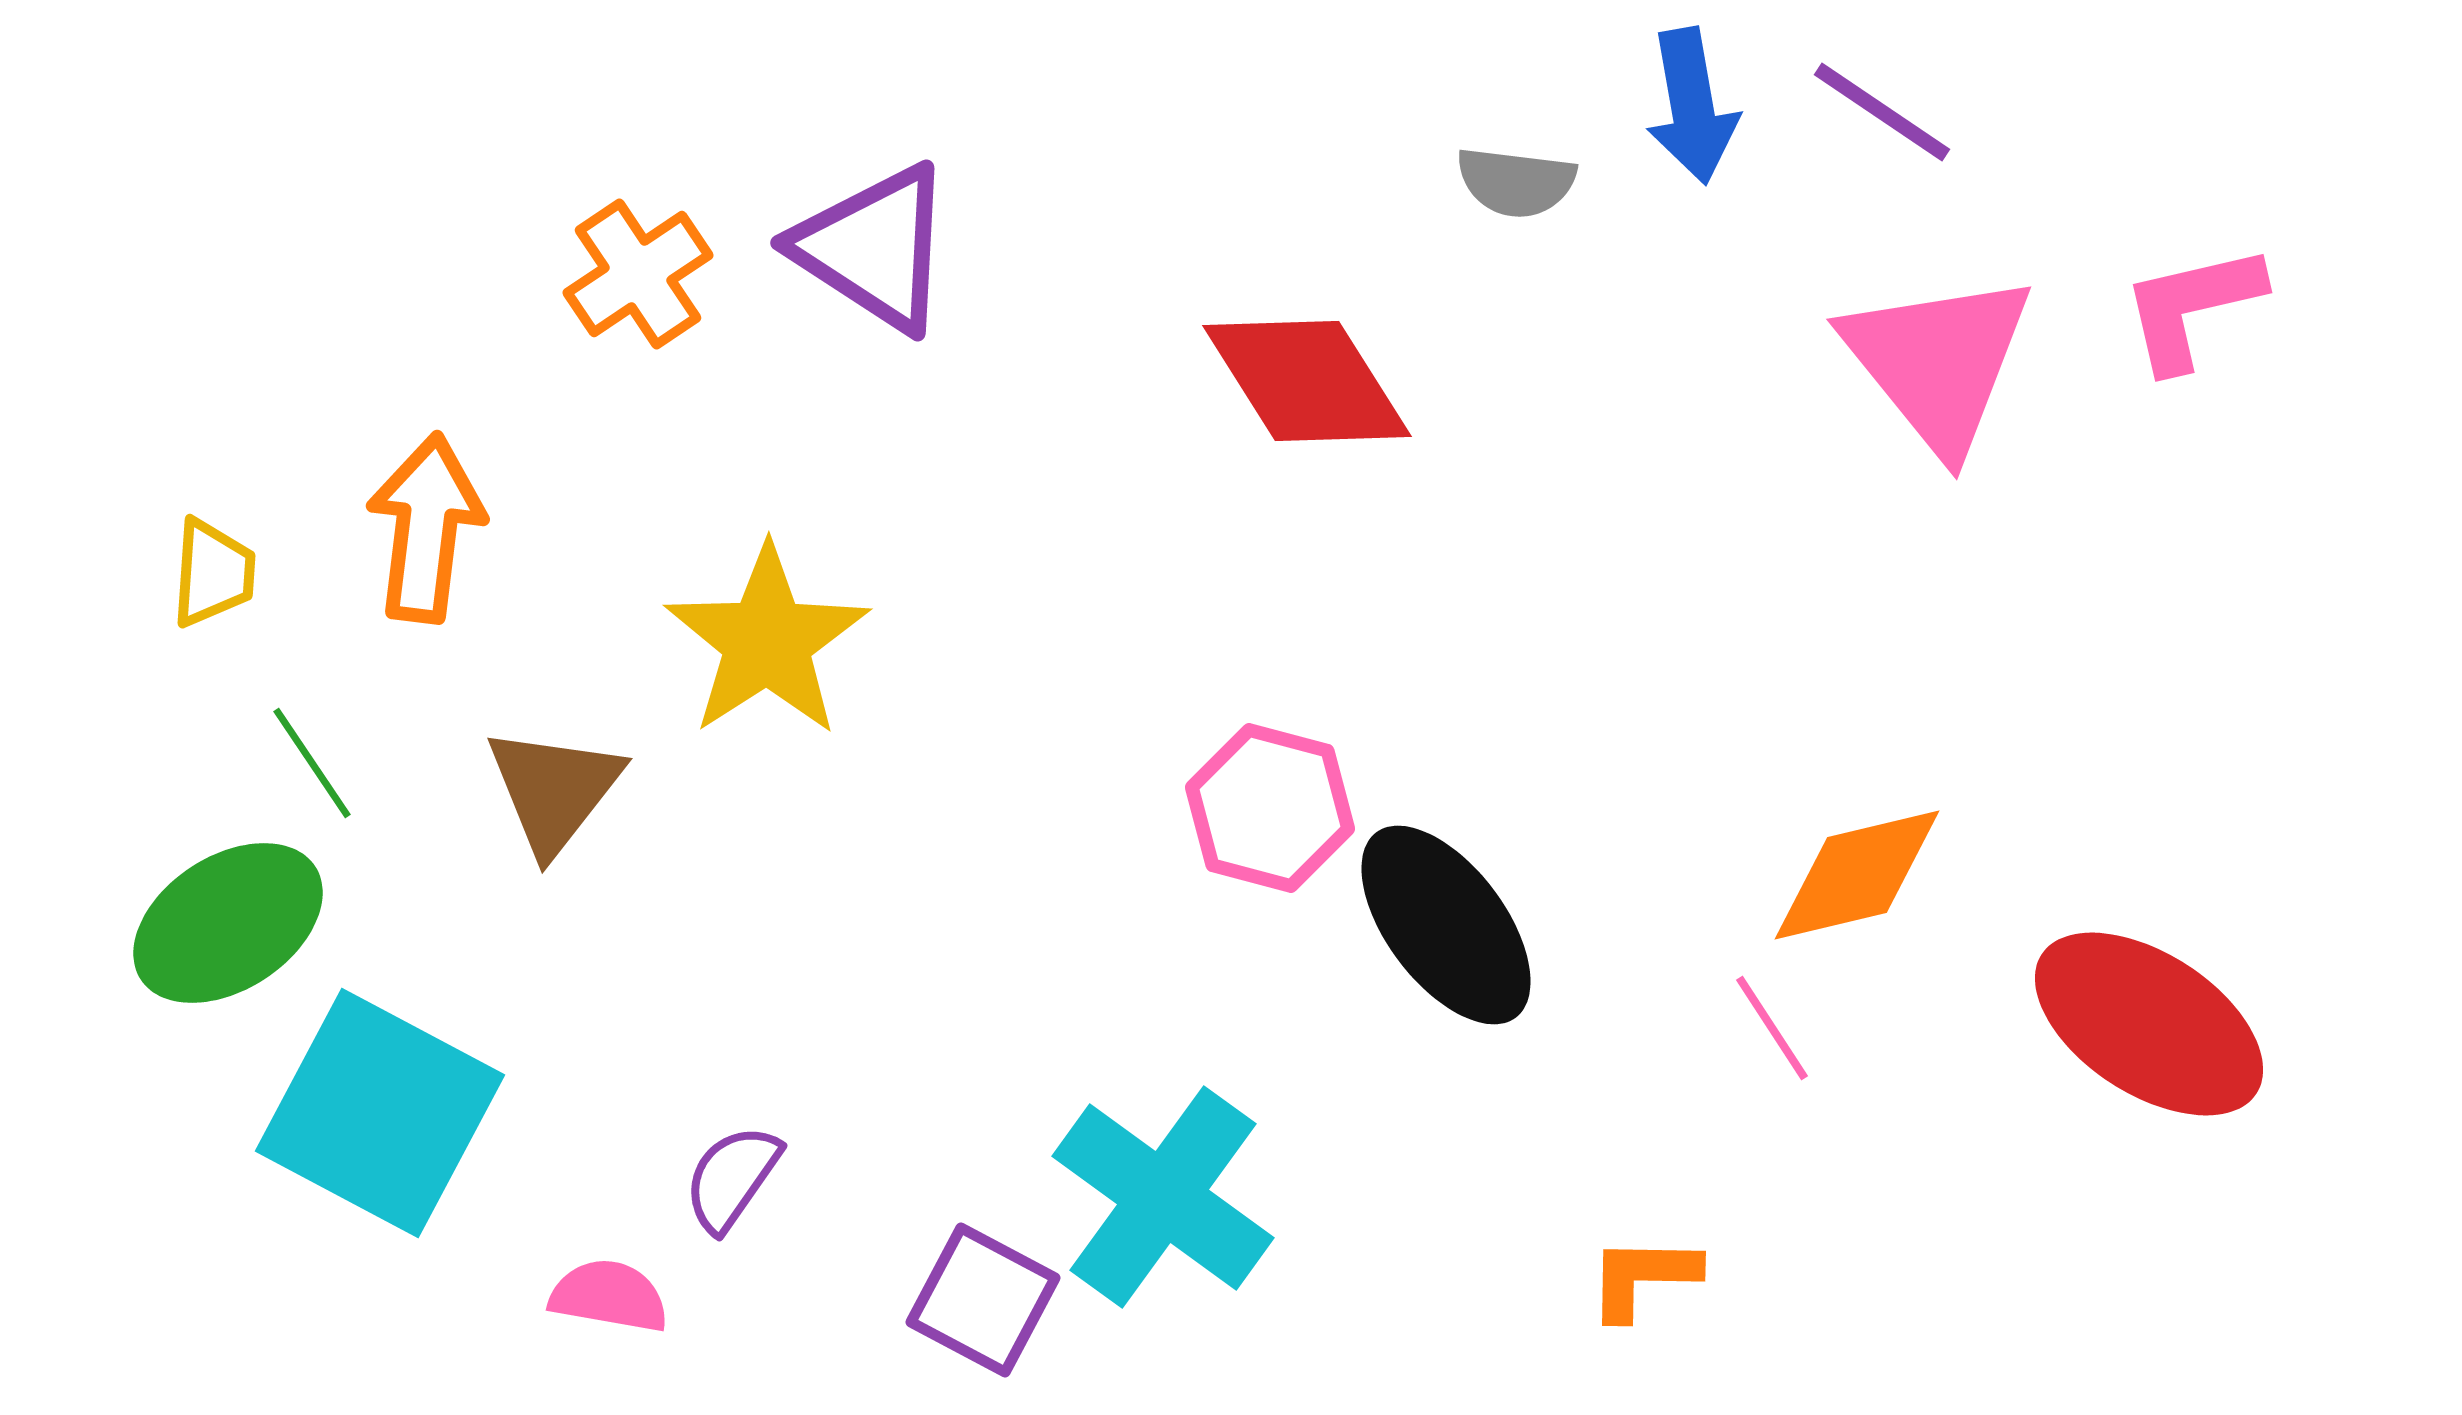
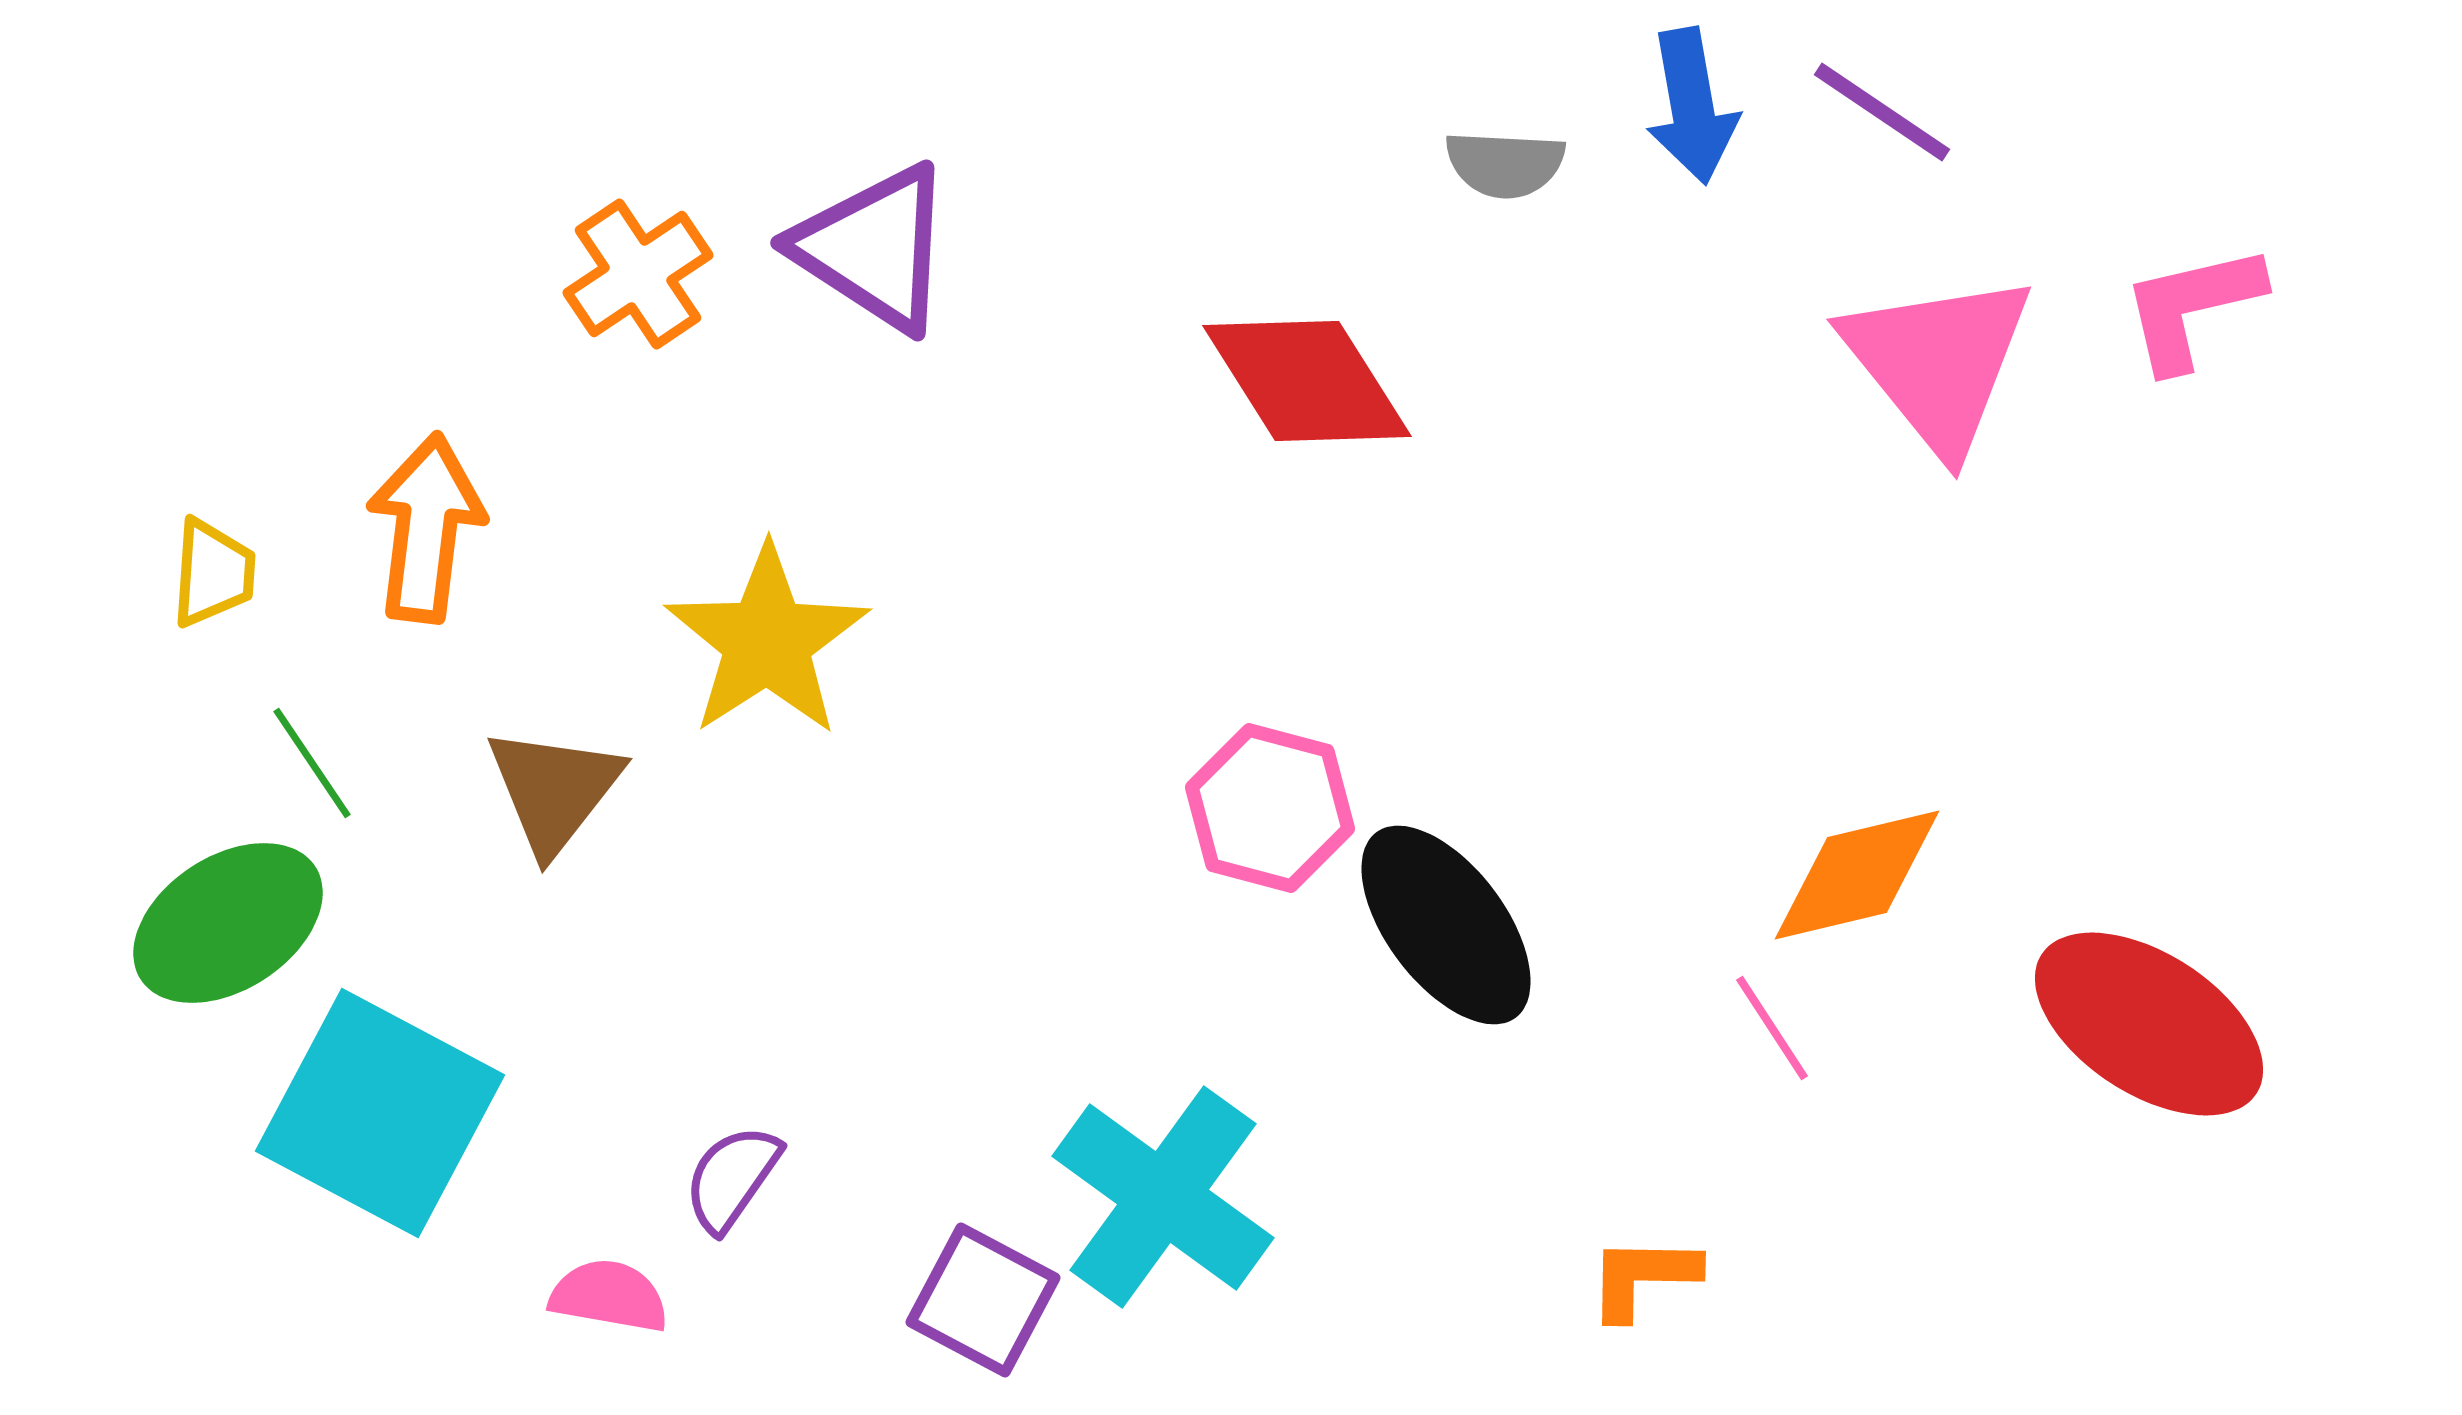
gray semicircle: moved 11 px left, 18 px up; rotated 4 degrees counterclockwise
